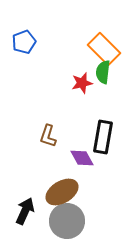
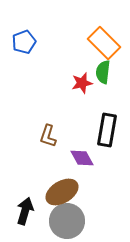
orange rectangle: moved 6 px up
black rectangle: moved 4 px right, 7 px up
black arrow: rotated 8 degrees counterclockwise
